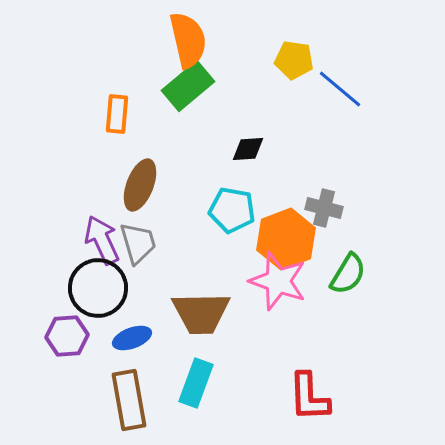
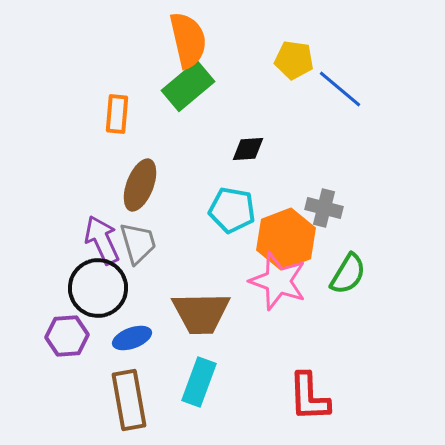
cyan rectangle: moved 3 px right, 1 px up
